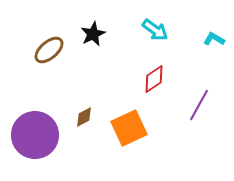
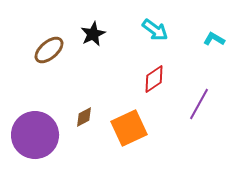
purple line: moved 1 px up
